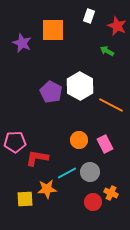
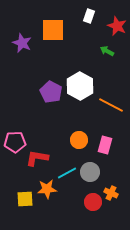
pink rectangle: moved 1 px down; rotated 42 degrees clockwise
